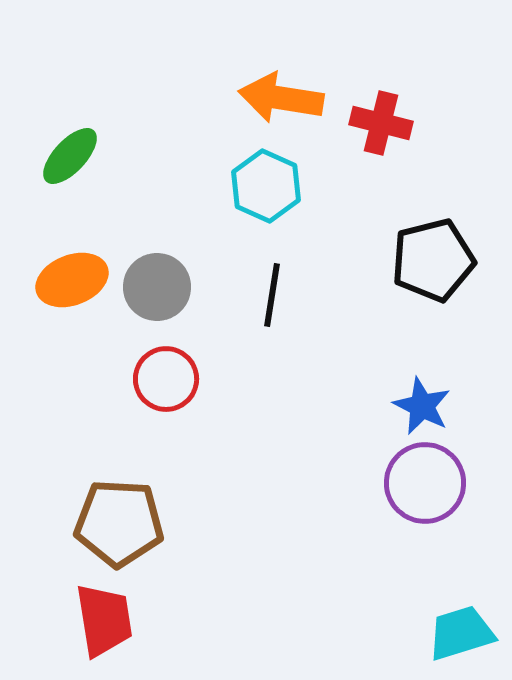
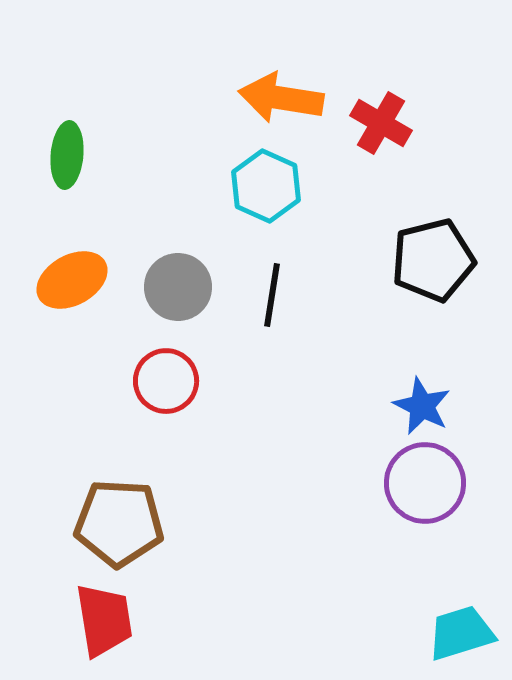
red cross: rotated 16 degrees clockwise
green ellipse: moved 3 px left, 1 px up; rotated 38 degrees counterclockwise
orange ellipse: rotated 8 degrees counterclockwise
gray circle: moved 21 px right
red circle: moved 2 px down
